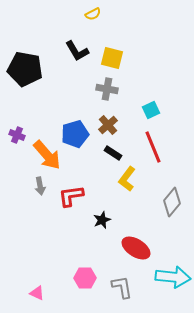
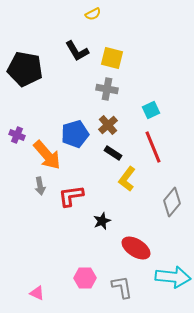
black star: moved 1 px down
